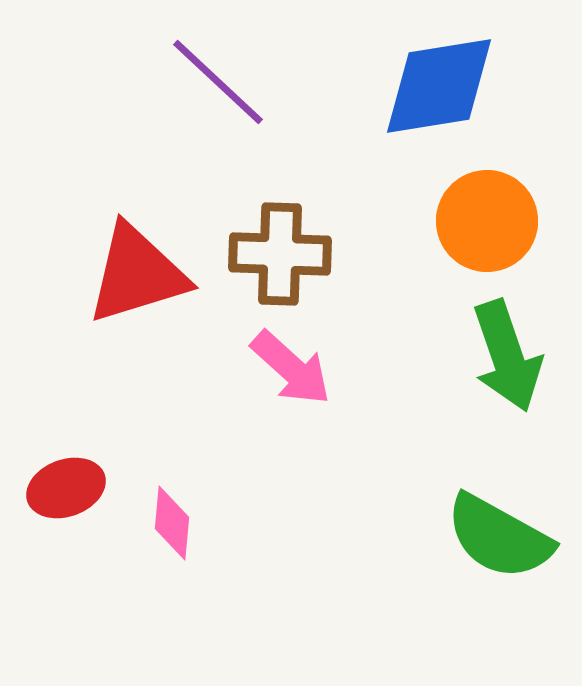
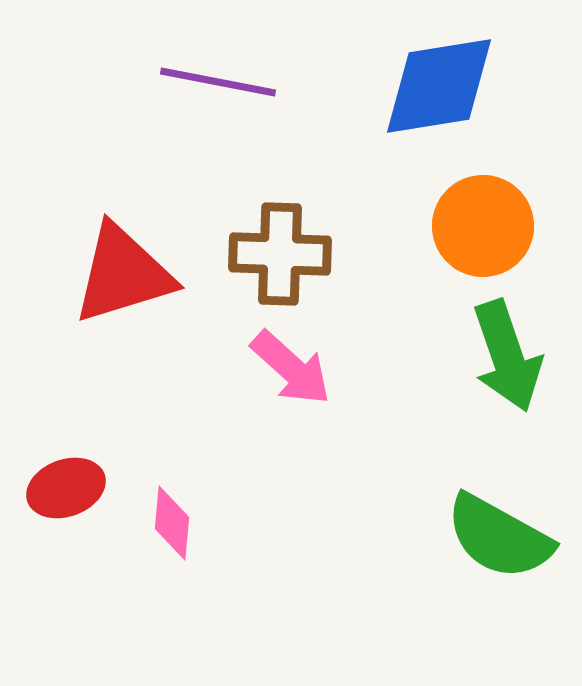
purple line: rotated 32 degrees counterclockwise
orange circle: moved 4 px left, 5 px down
red triangle: moved 14 px left
